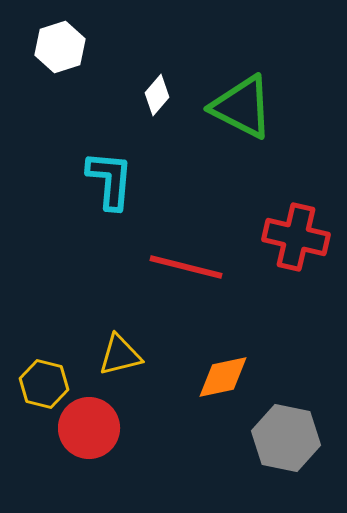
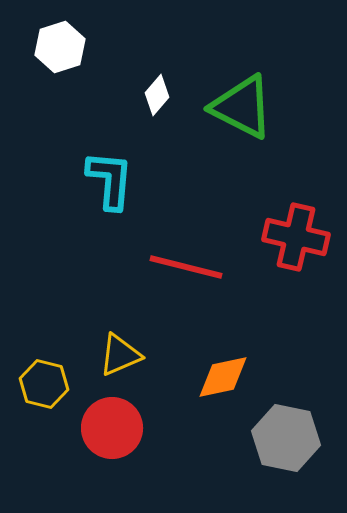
yellow triangle: rotated 9 degrees counterclockwise
red circle: moved 23 px right
